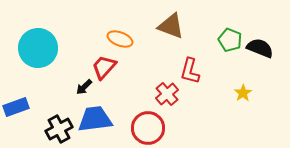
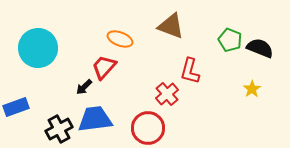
yellow star: moved 9 px right, 4 px up
